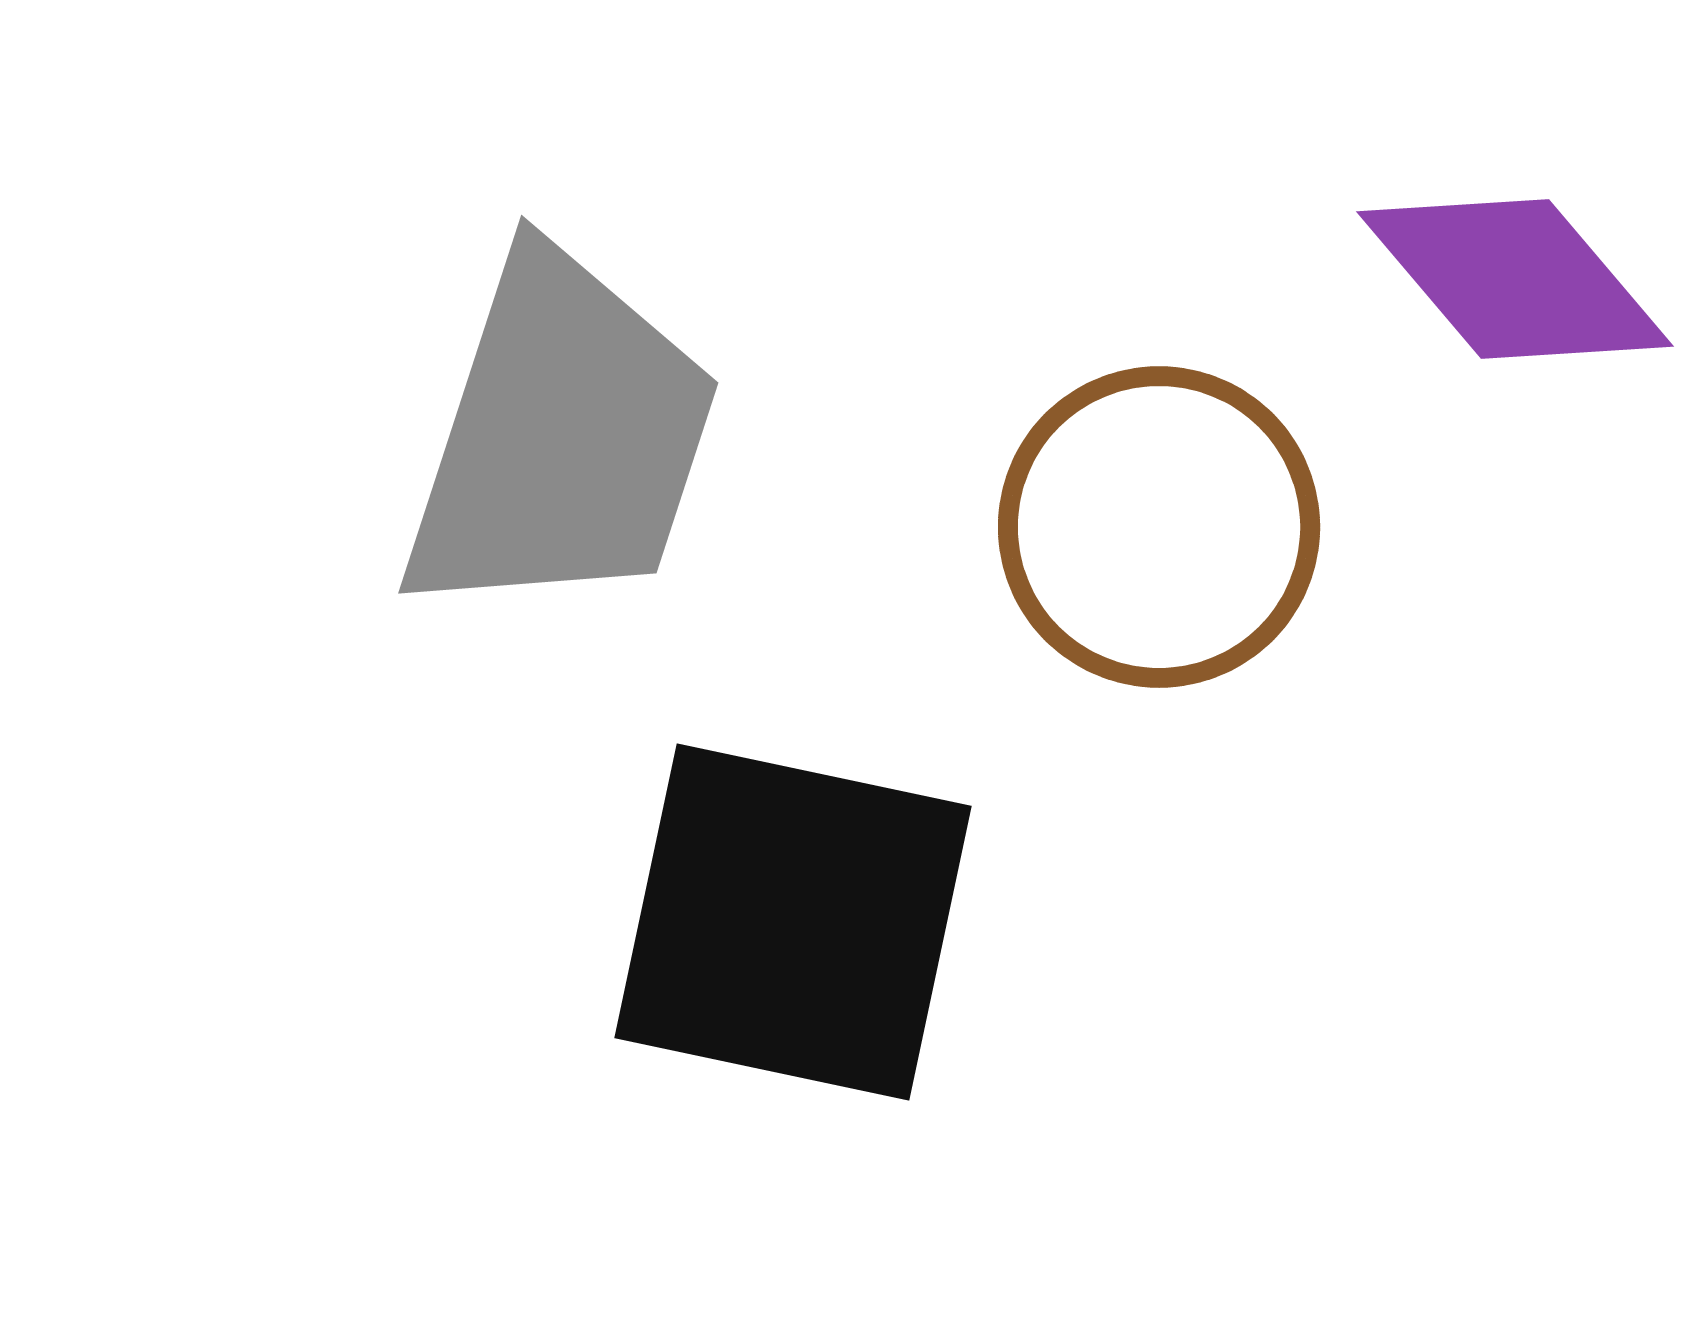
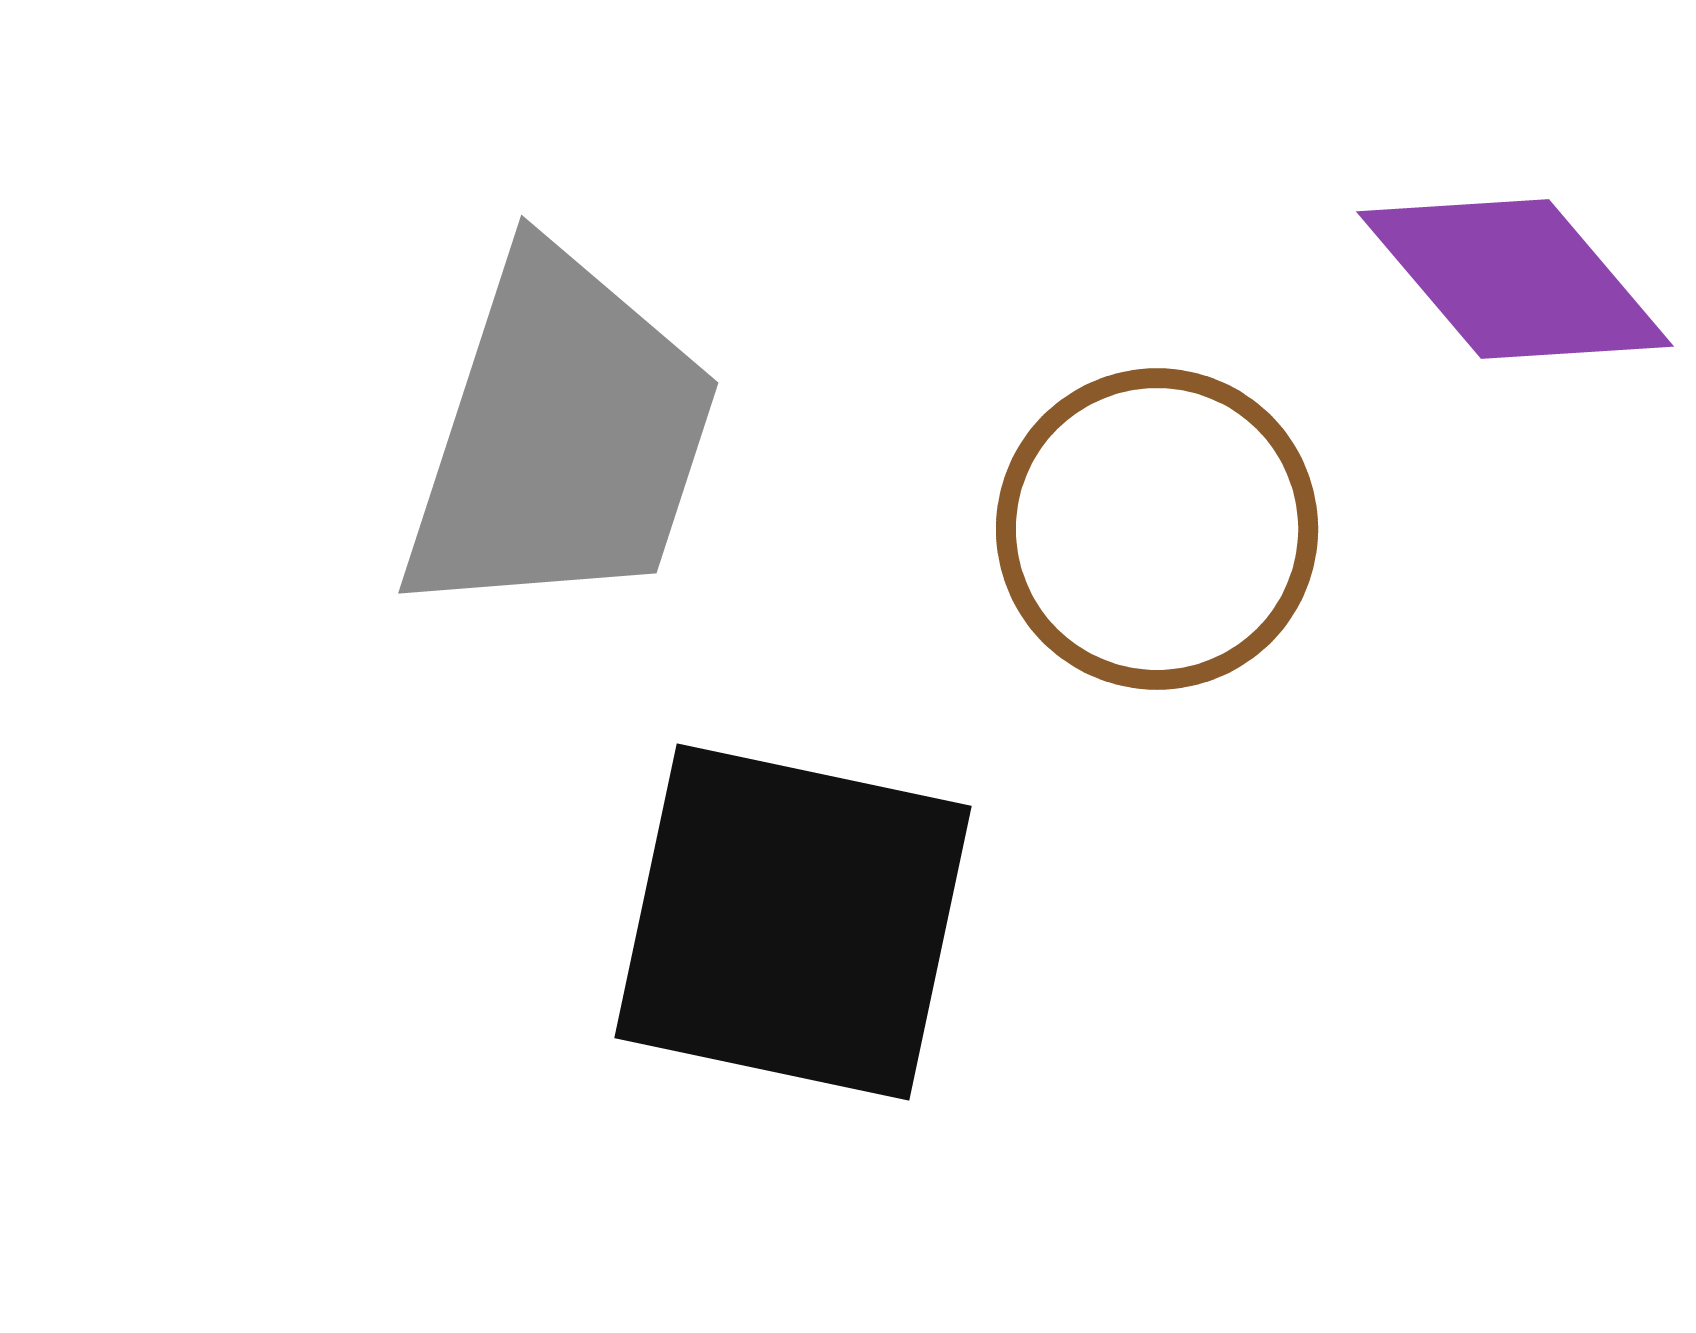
brown circle: moved 2 px left, 2 px down
